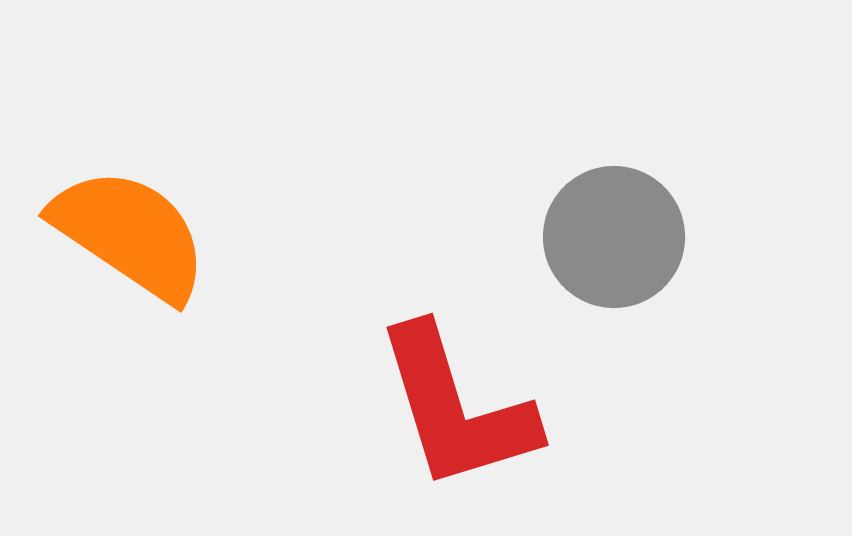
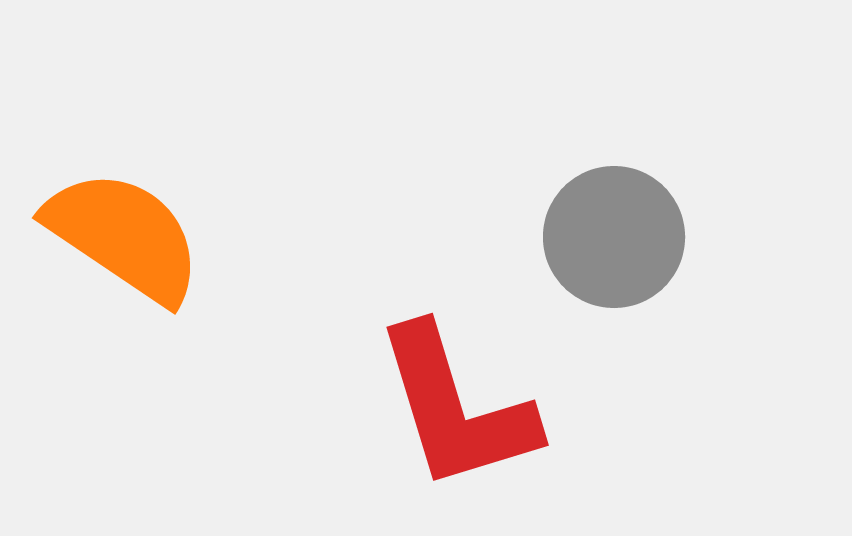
orange semicircle: moved 6 px left, 2 px down
